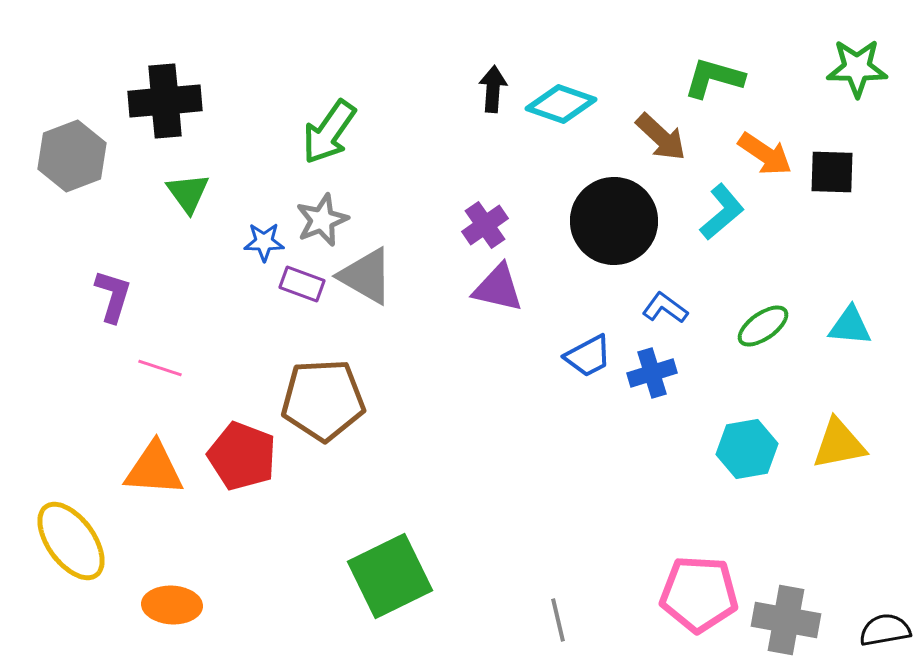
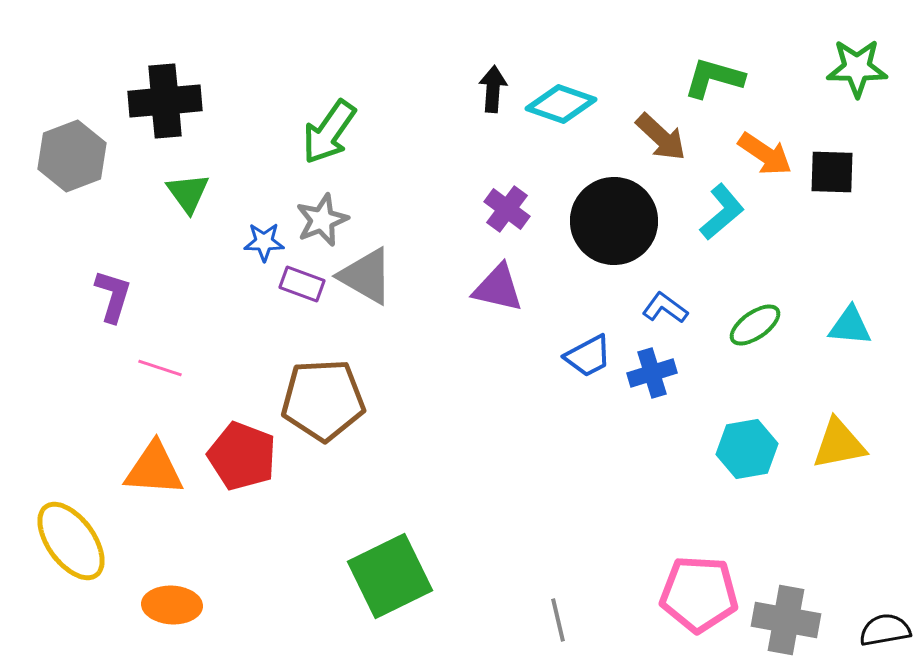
purple cross: moved 22 px right, 16 px up; rotated 18 degrees counterclockwise
green ellipse: moved 8 px left, 1 px up
